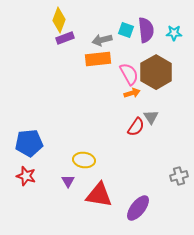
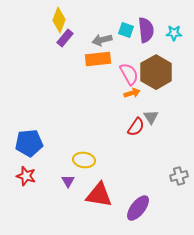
purple rectangle: rotated 30 degrees counterclockwise
